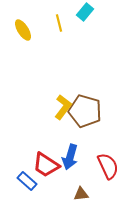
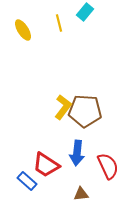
brown pentagon: rotated 12 degrees counterclockwise
blue arrow: moved 7 px right, 4 px up; rotated 10 degrees counterclockwise
